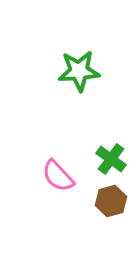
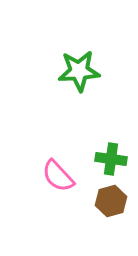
green cross: rotated 28 degrees counterclockwise
